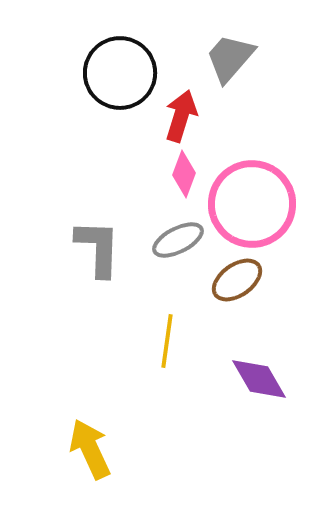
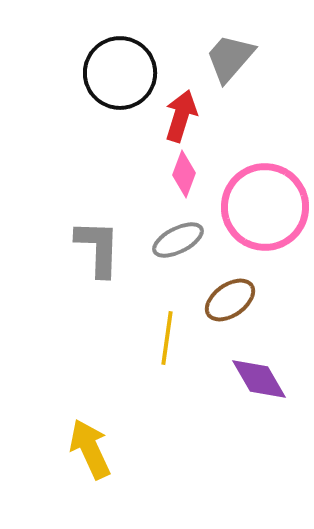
pink circle: moved 13 px right, 3 px down
brown ellipse: moved 7 px left, 20 px down
yellow line: moved 3 px up
